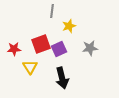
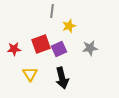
yellow triangle: moved 7 px down
